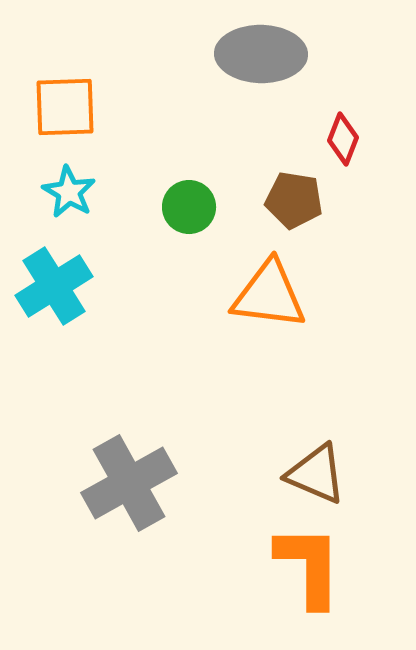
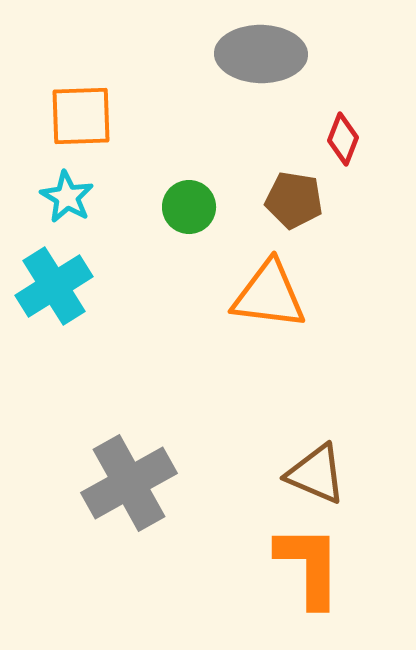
orange square: moved 16 px right, 9 px down
cyan star: moved 2 px left, 5 px down
